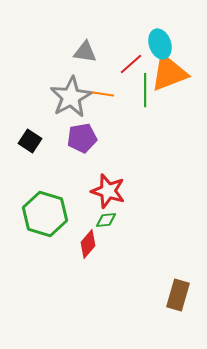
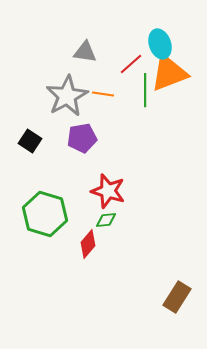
gray star: moved 4 px left, 1 px up
brown rectangle: moved 1 px left, 2 px down; rotated 16 degrees clockwise
